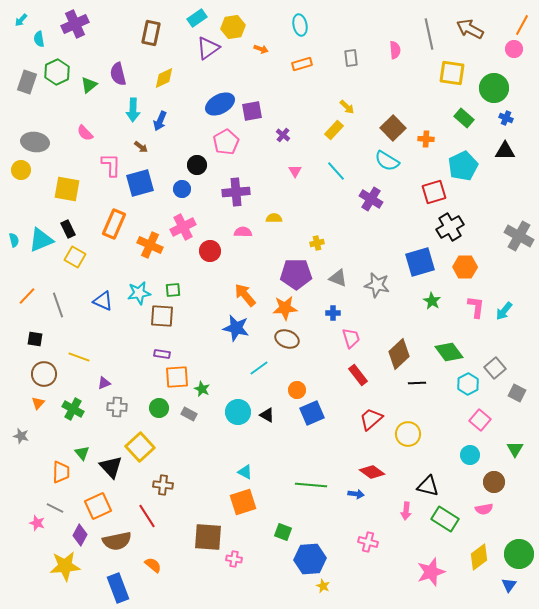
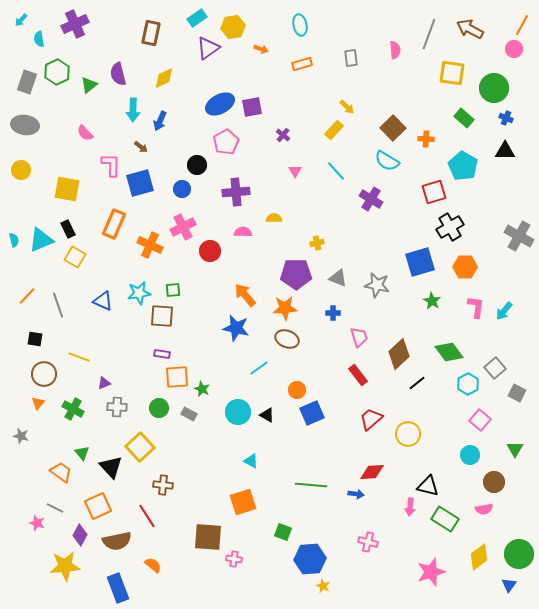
gray line at (429, 34): rotated 32 degrees clockwise
purple square at (252, 111): moved 4 px up
gray ellipse at (35, 142): moved 10 px left, 17 px up
cyan pentagon at (463, 166): rotated 16 degrees counterclockwise
pink trapezoid at (351, 338): moved 8 px right, 1 px up
black line at (417, 383): rotated 36 degrees counterclockwise
orange trapezoid at (61, 472): rotated 55 degrees counterclockwise
cyan triangle at (245, 472): moved 6 px right, 11 px up
red diamond at (372, 472): rotated 40 degrees counterclockwise
pink arrow at (406, 511): moved 4 px right, 4 px up
